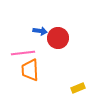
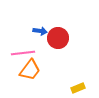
orange trapezoid: rotated 140 degrees counterclockwise
